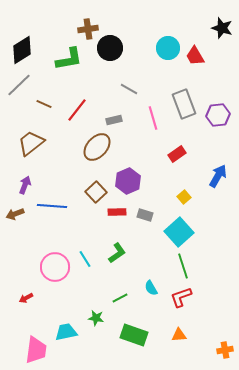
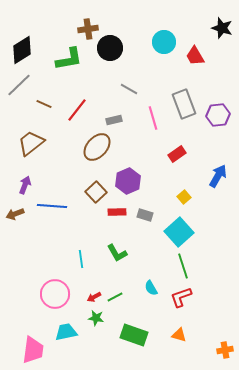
cyan circle at (168, 48): moved 4 px left, 6 px up
green L-shape at (117, 253): rotated 95 degrees clockwise
cyan line at (85, 259): moved 4 px left; rotated 24 degrees clockwise
pink circle at (55, 267): moved 27 px down
red arrow at (26, 298): moved 68 px right, 1 px up
green line at (120, 298): moved 5 px left, 1 px up
orange triangle at (179, 335): rotated 21 degrees clockwise
pink trapezoid at (36, 350): moved 3 px left
